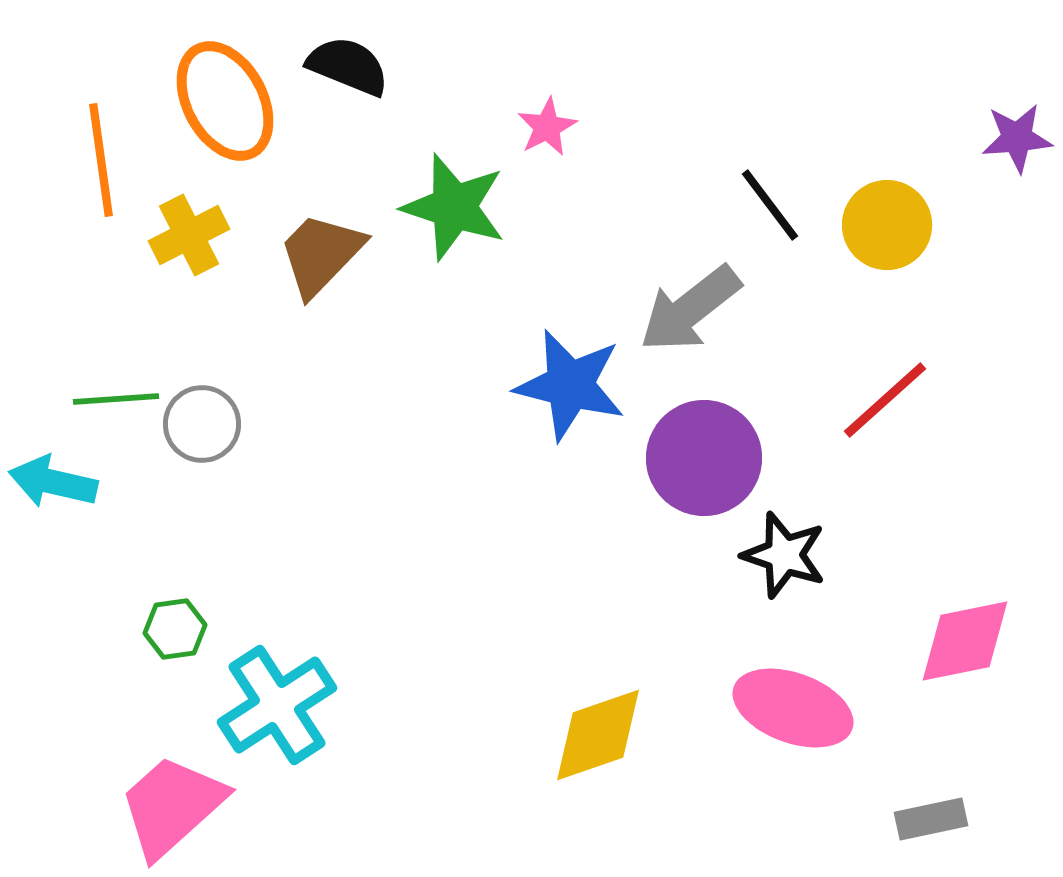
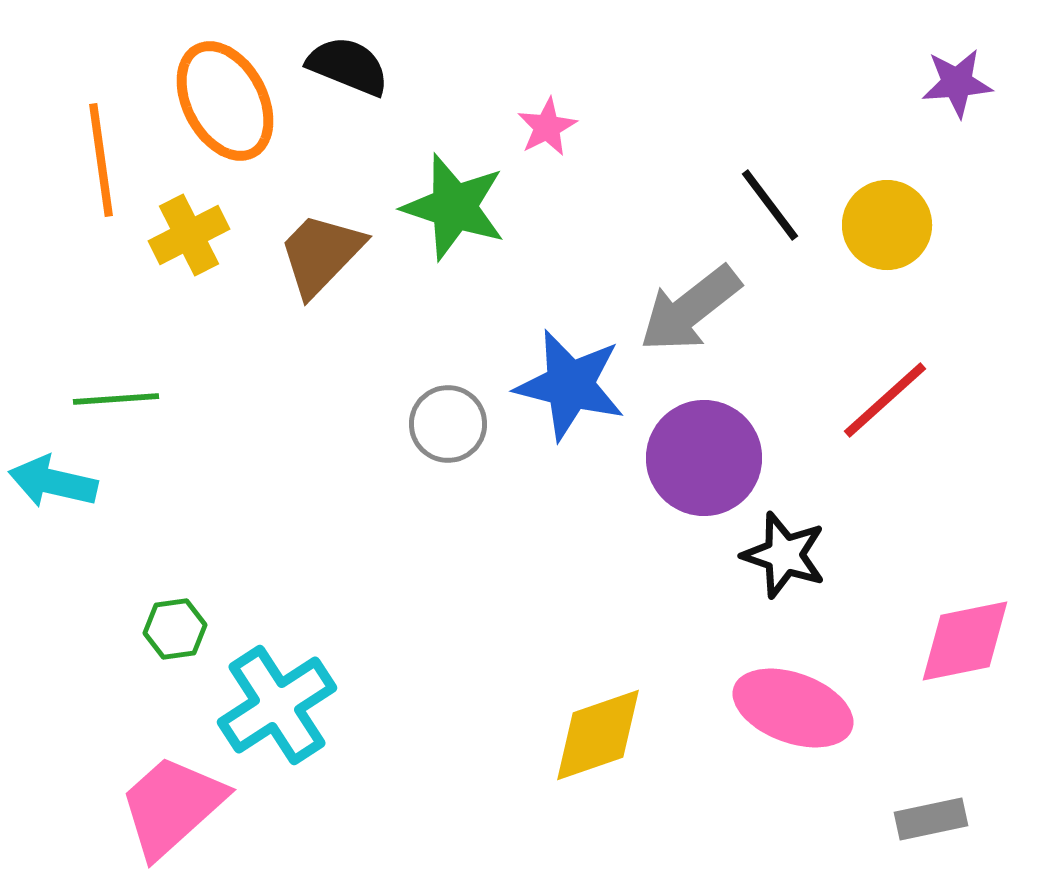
purple star: moved 60 px left, 55 px up
gray circle: moved 246 px right
